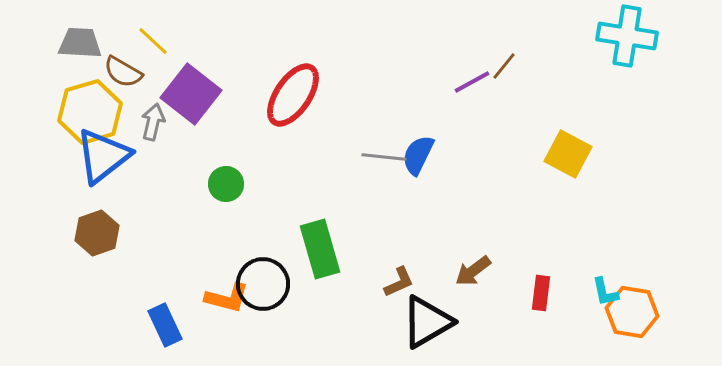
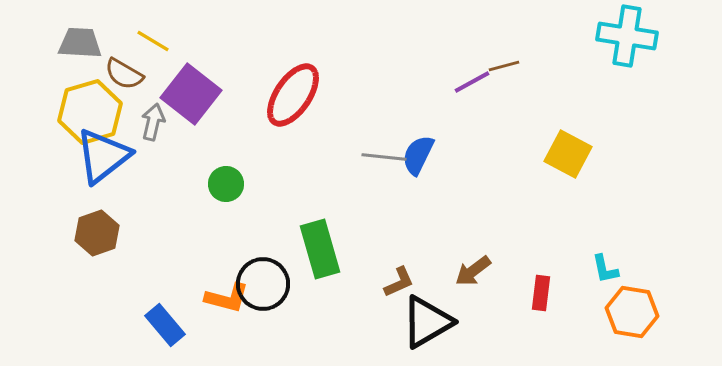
yellow line: rotated 12 degrees counterclockwise
brown line: rotated 36 degrees clockwise
brown semicircle: moved 1 px right, 2 px down
cyan L-shape: moved 23 px up
blue rectangle: rotated 15 degrees counterclockwise
